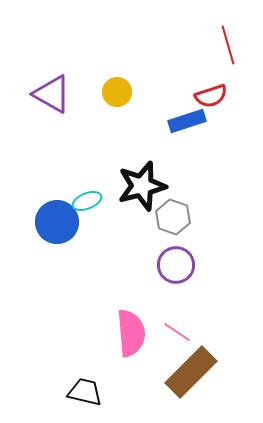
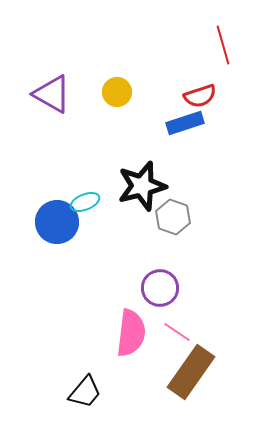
red line: moved 5 px left
red semicircle: moved 11 px left
blue rectangle: moved 2 px left, 2 px down
cyan ellipse: moved 2 px left, 1 px down
purple circle: moved 16 px left, 23 px down
pink semicircle: rotated 12 degrees clockwise
brown rectangle: rotated 10 degrees counterclockwise
black trapezoid: rotated 117 degrees clockwise
